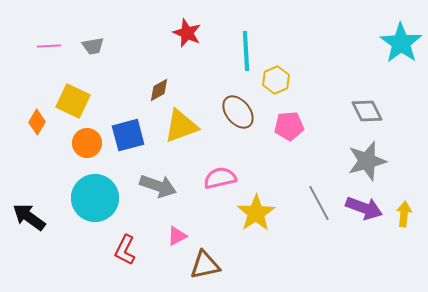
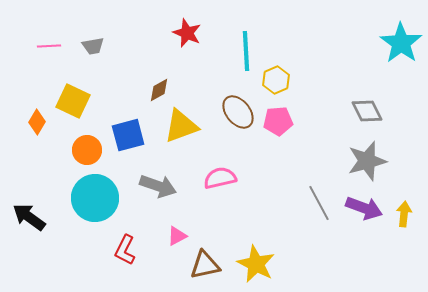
pink pentagon: moved 11 px left, 5 px up
orange circle: moved 7 px down
yellow star: moved 51 px down; rotated 12 degrees counterclockwise
